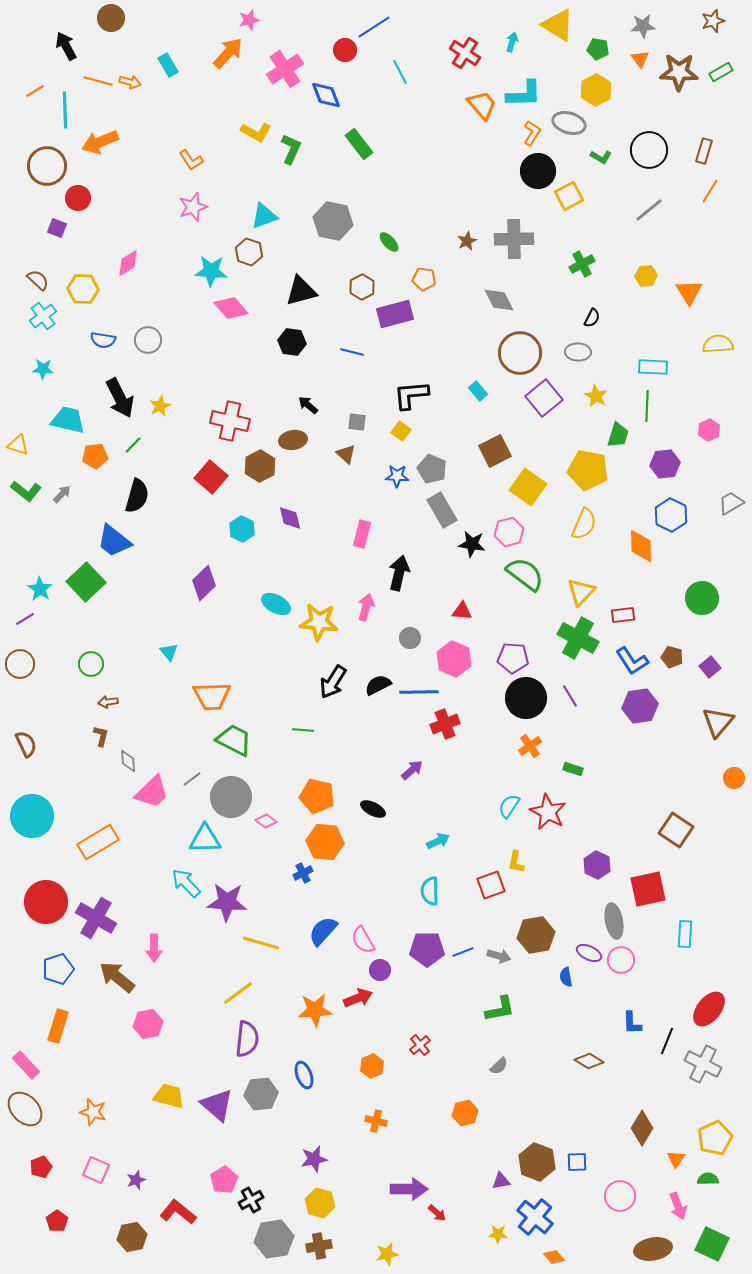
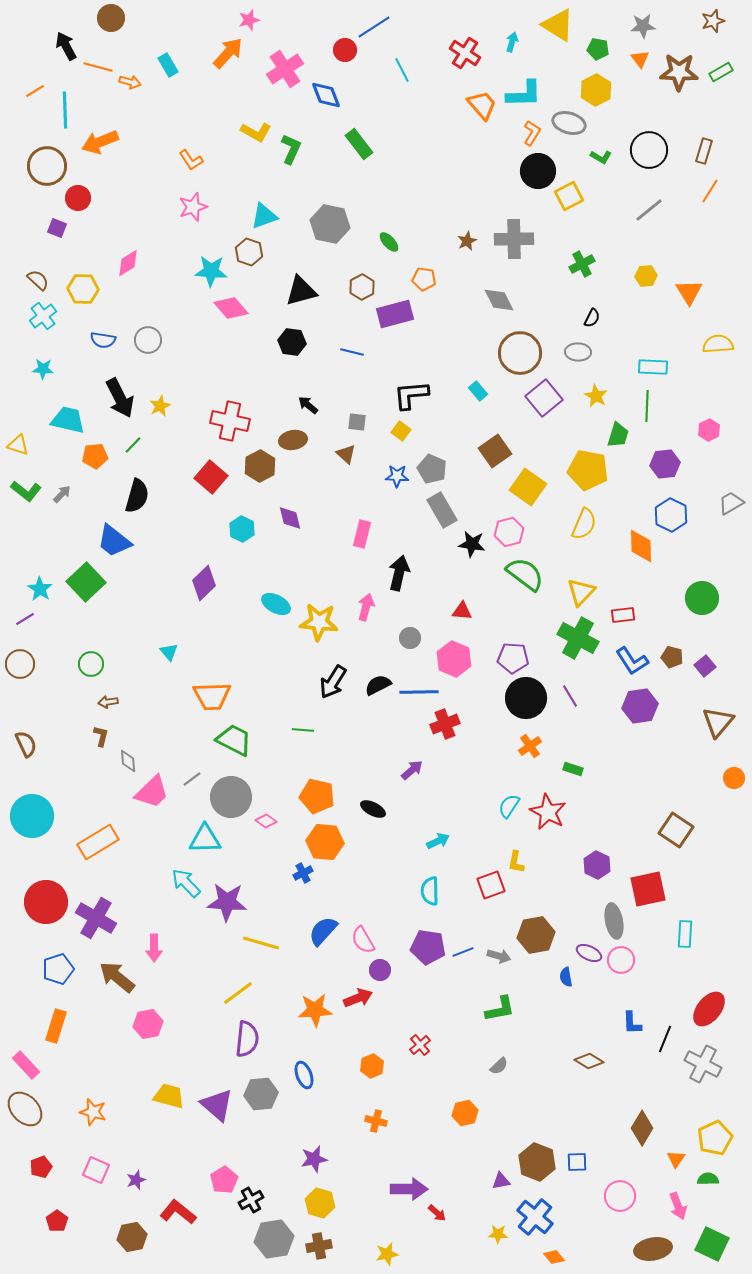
cyan line at (400, 72): moved 2 px right, 2 px up
orange line at (98, 81): moved 14 px up
gray hexagon at (333, 221): moved 3 px left, 3 px down
brown square at (495, 451): rotated 8 degrees counterclockwise
purple square at (710, 667): moved 5 px left, 1 px up
purple pentagon at (427, 949): moved 1 px right, 2 px up; rotated 8 degrees clockwise
orange rectangle at (58, 1026): moved 2 px left
black line at (667, 1041): moved 2 px left, 2 px up
